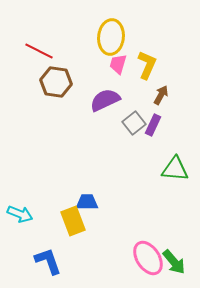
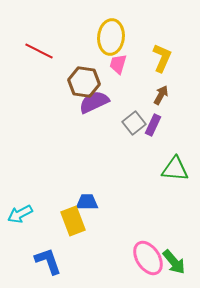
yellow L-shape: moved 15 px right, 7 px up
brown hexagon: moved 28 px right
purple semicircle: moved 11 px left, 2 px down
cyan arrow: rotated 130 degrees clockwise
